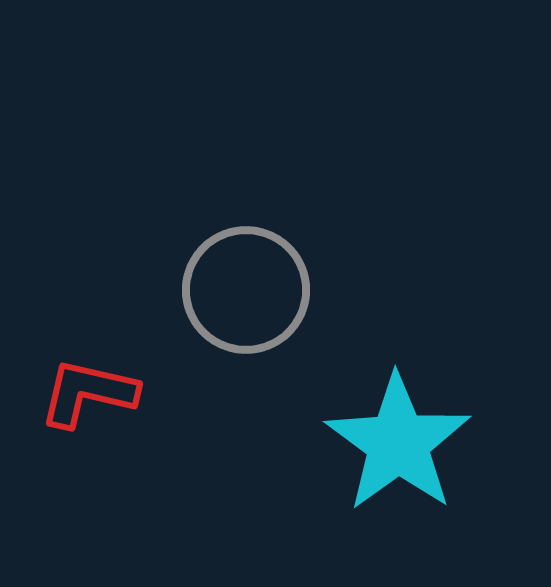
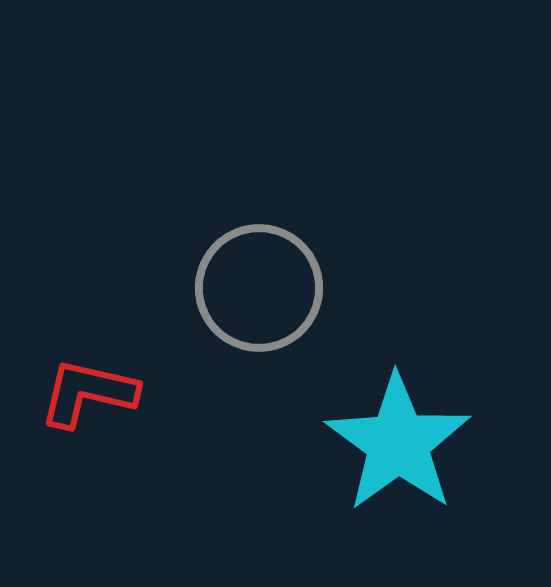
gray circle: moved 13 px right, 2 px up
